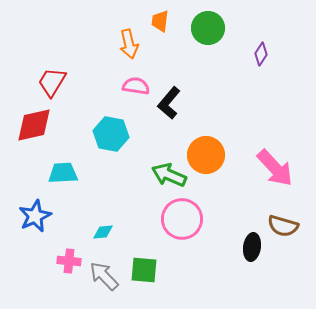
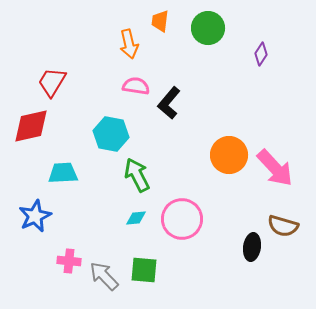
red diamond: moved 3 px left, 1 px down
orange circle: moved 23 px right
green arrow: moved 32 px left; rotated 40 degrees clockwise
cyan diamond: moved 33 px right, 14 px up
